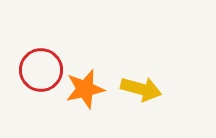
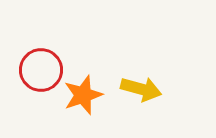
orange star: moved 2 px left, 6 px down; rotated 6 degrees counterclockwise
